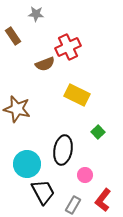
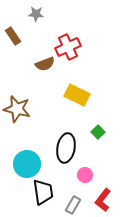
black ellipse: moved 3 px right, 2 px up
black trapezoid: rotated 20 degrees clockwise
